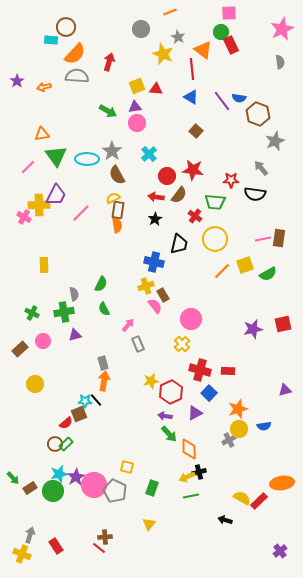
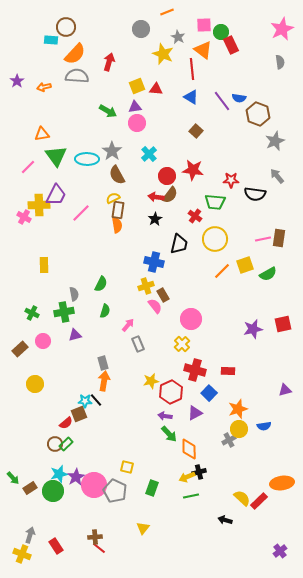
orange line at (170, 12): moved 3 px left
pink square at (229, 13): moved 25 px left, 12 px down
gray arrow at (261, 168): moved 16 px right, 8 px down
brown semicircle at (179, 195): moved 9 px left
green semicircle at (104, 309): moved 1 px right, 2 px down; rotated 136 degrees counterclockwise
red cross at (200, 370): moved 5 px left
yellow semicircle at (242, 498): rotated 12 degrees clockwise
yellow triangle at (149, 524): moved 6 px left, 4 px down
brown cross at (105, 537): moved 10 px left
